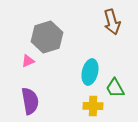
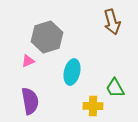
cyan ellipse: moved 18 px left
